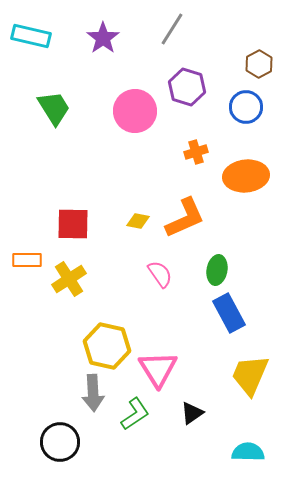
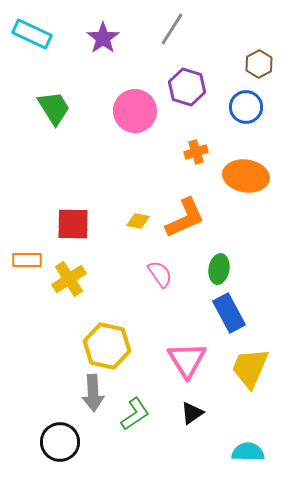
cyan rectangle: moved 1 px right, 2 px up; rotated 12 degrees clockwise
orange ellipse: rotated 15 degrees clockwise
green ellipse: moved 2 px right, 1 px up
pink triangle: moved 29 px right, 9 px up
yellow trapezoid: moved 7 px up
